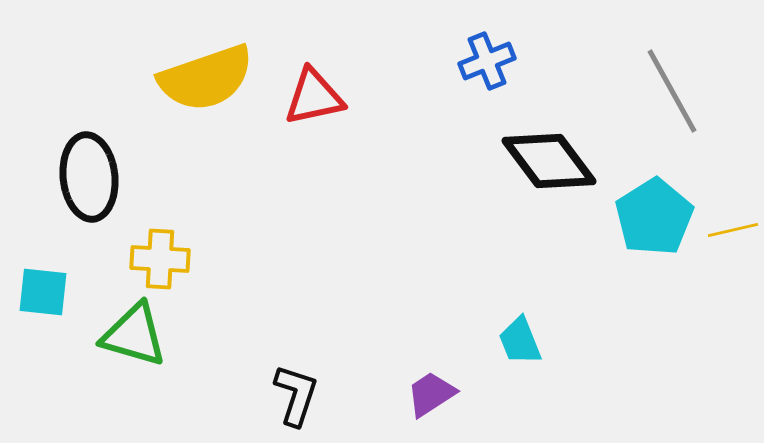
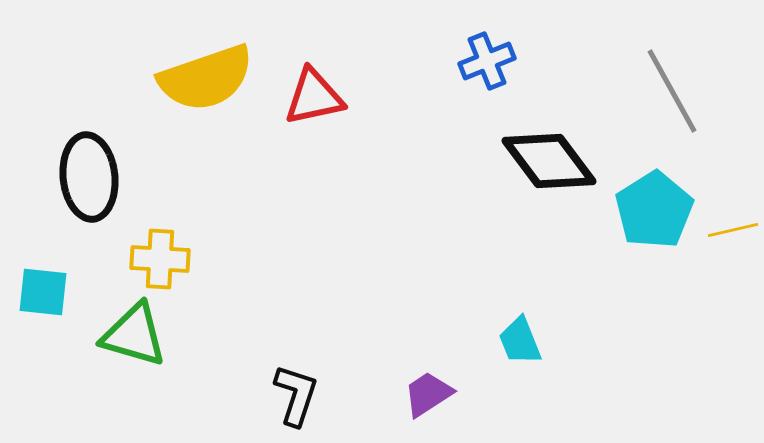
cyan pentagon: moved 7 px up
purple trapezoid: moved 3 px left
